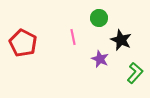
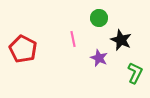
pink line: moved 2 px down
red pentagon: moved 6 px down
purple star: moved 1 px left, 1 px up
green L-shape: rotated 15 degrees counterclockwise
